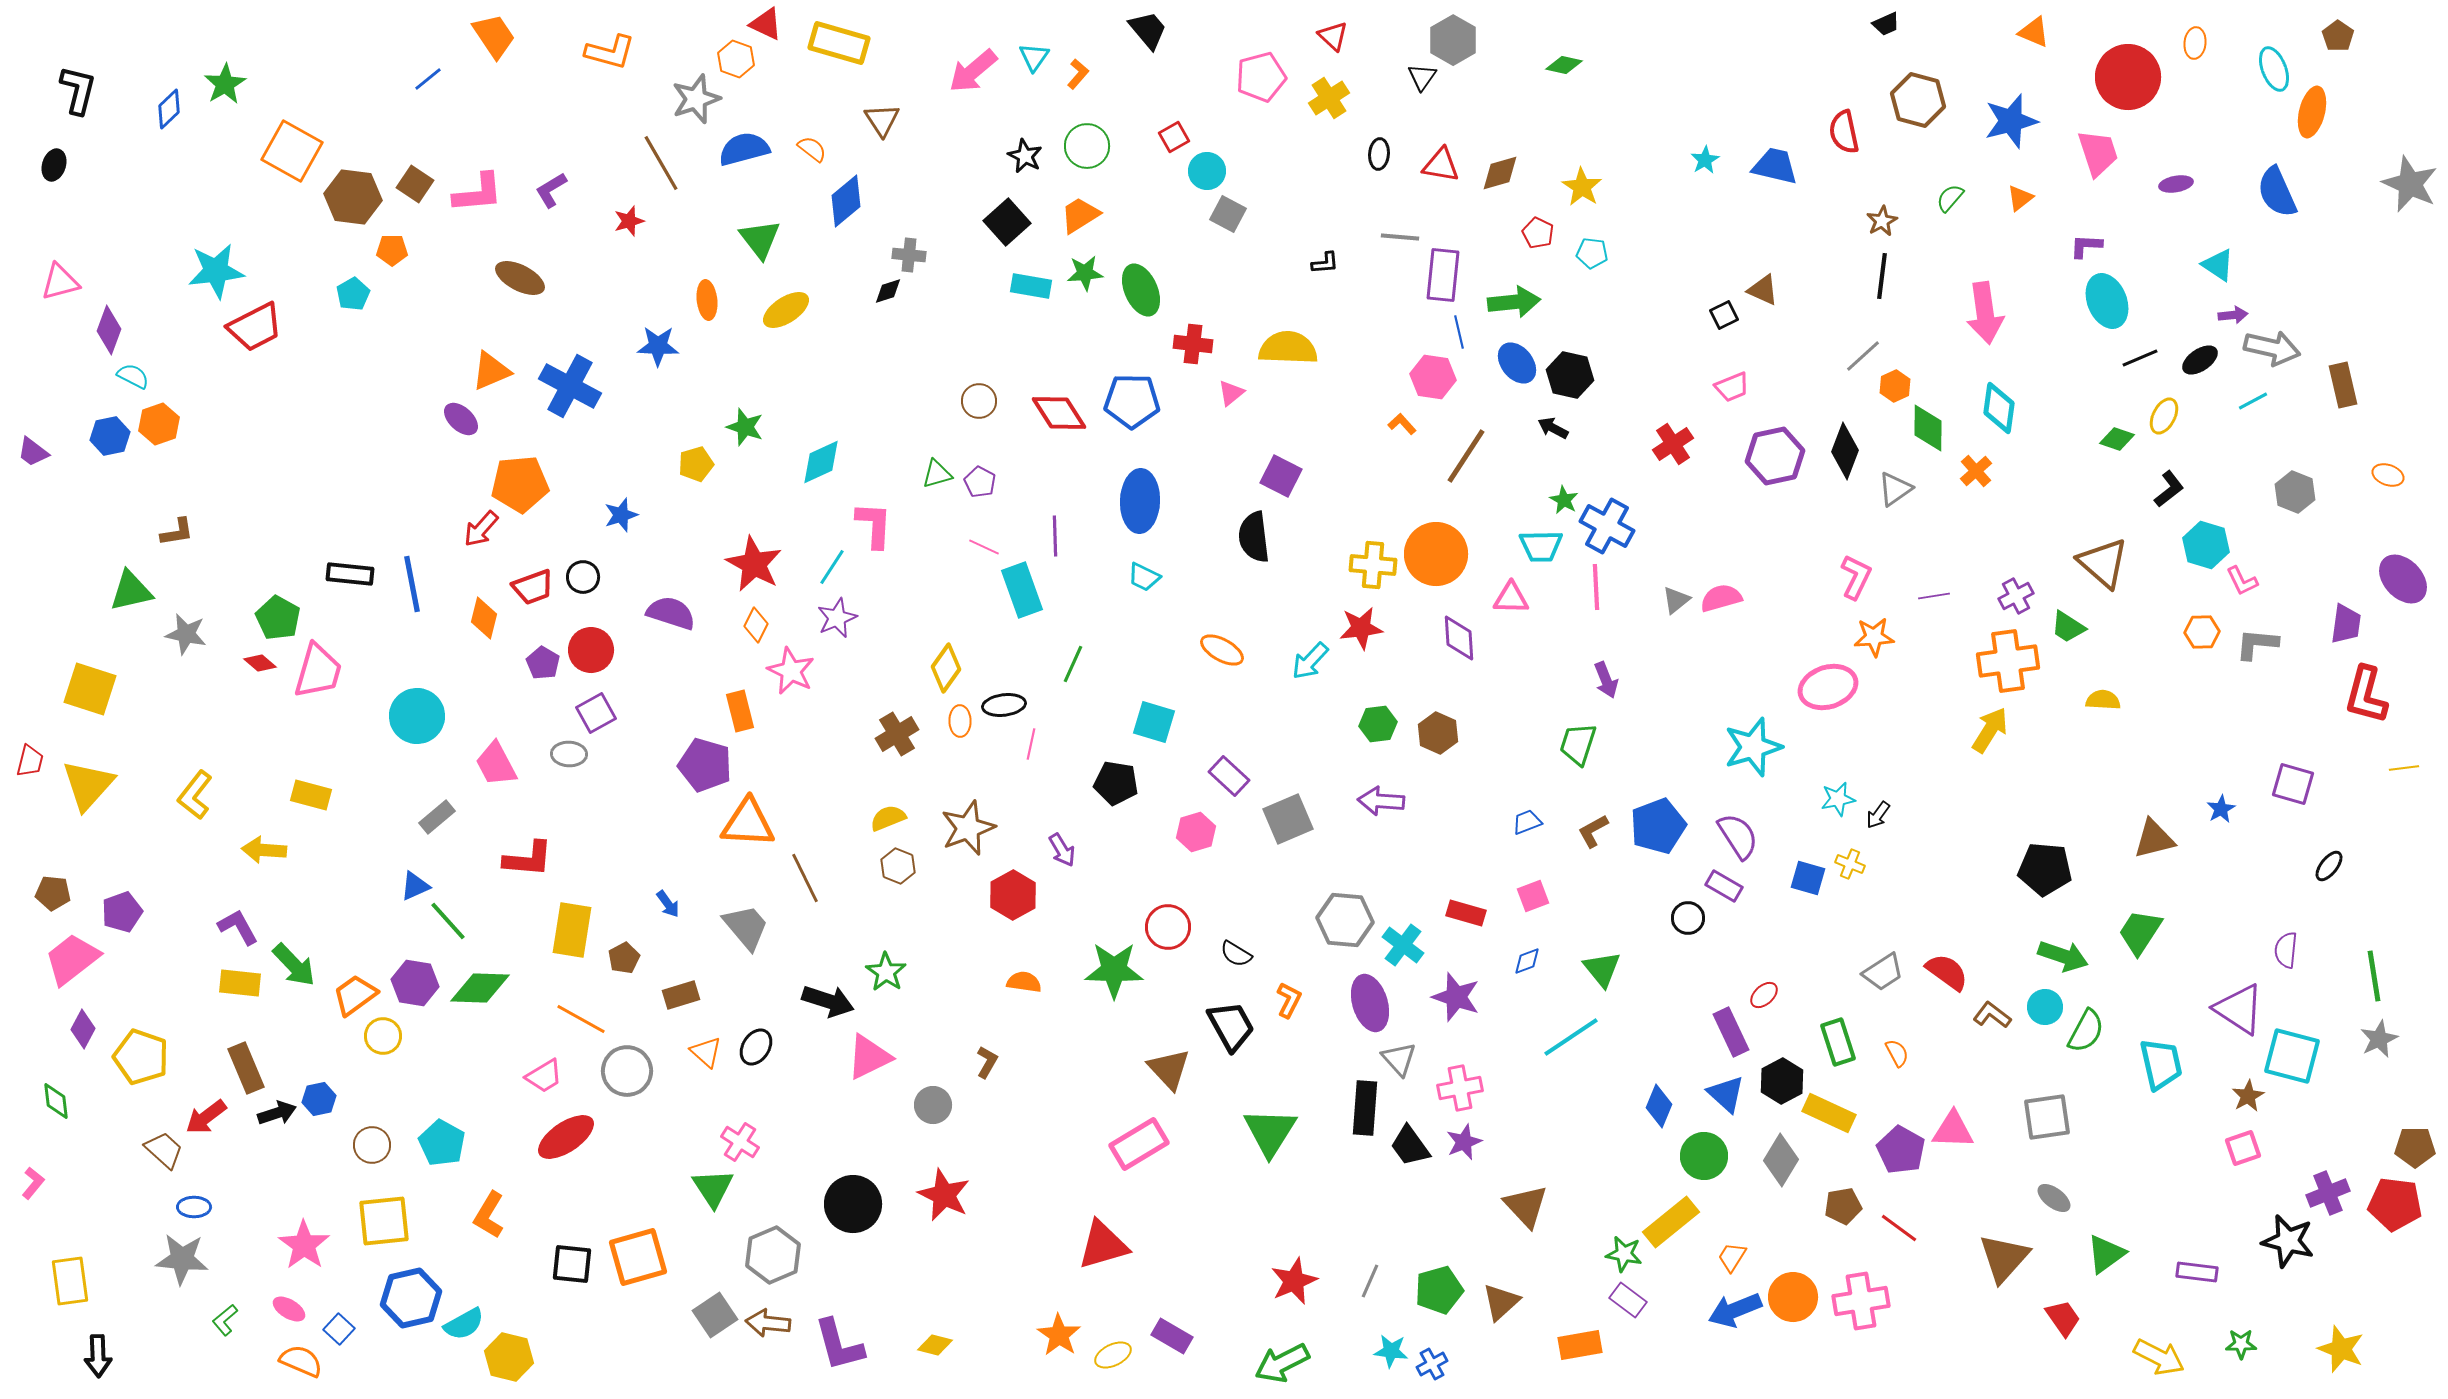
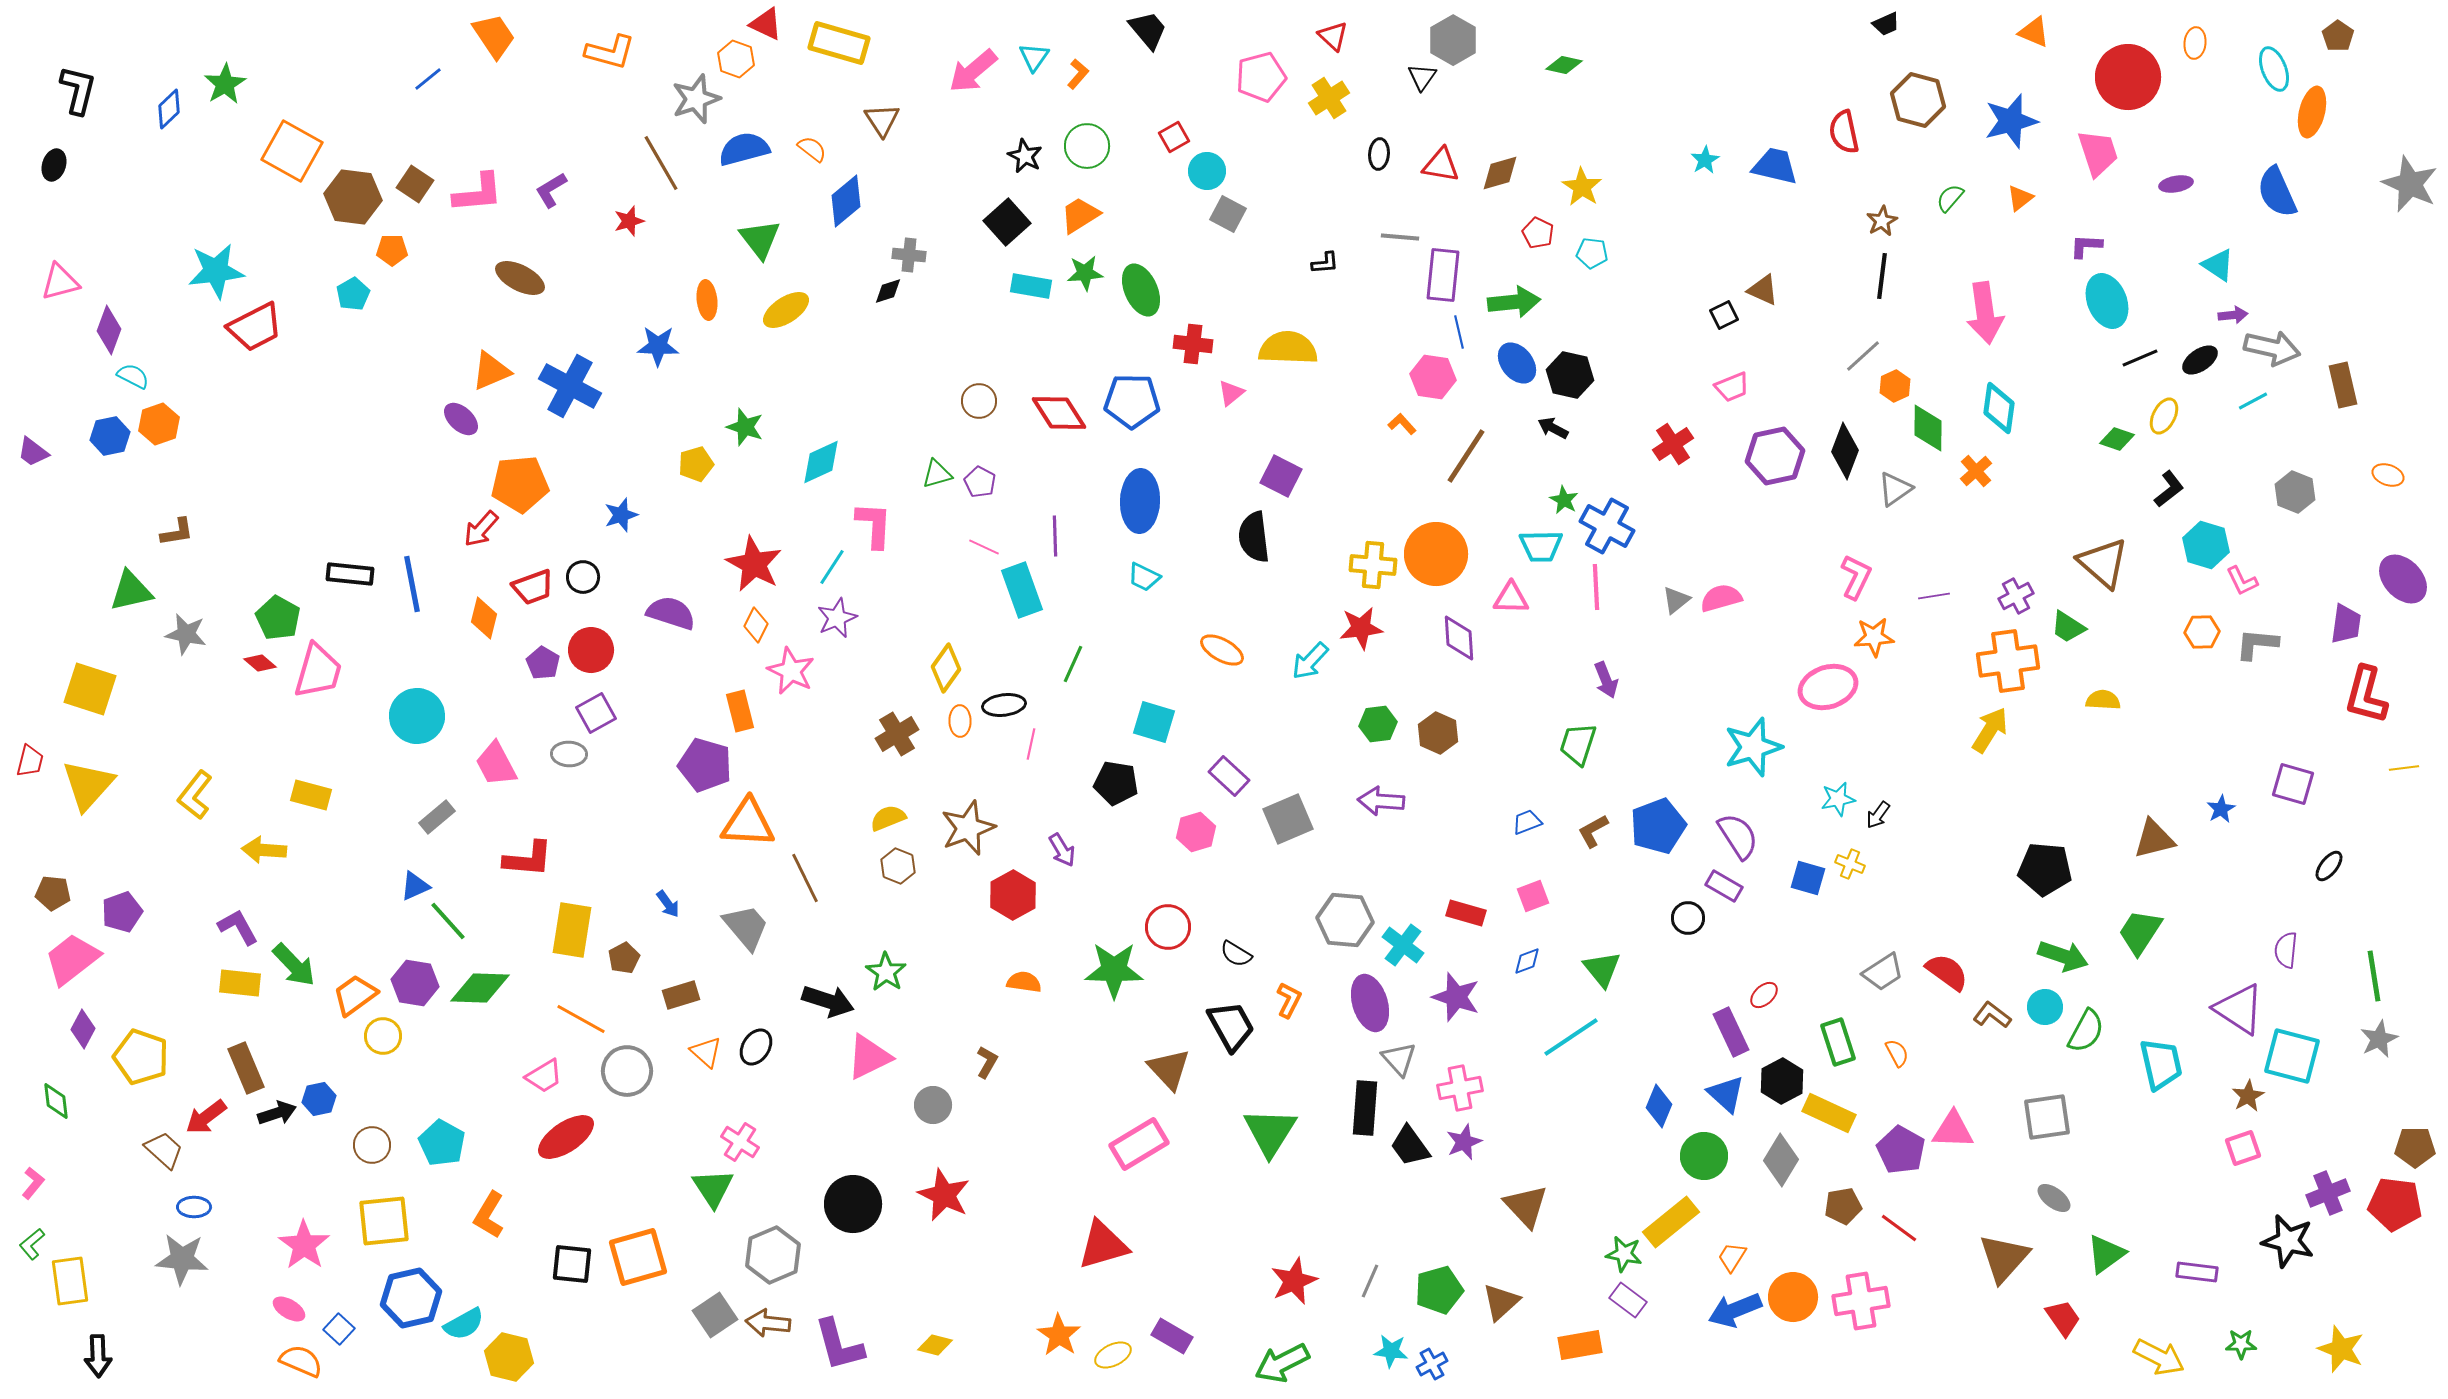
green L-shape at (225, 1320): moved 193 px left, 76 px up
